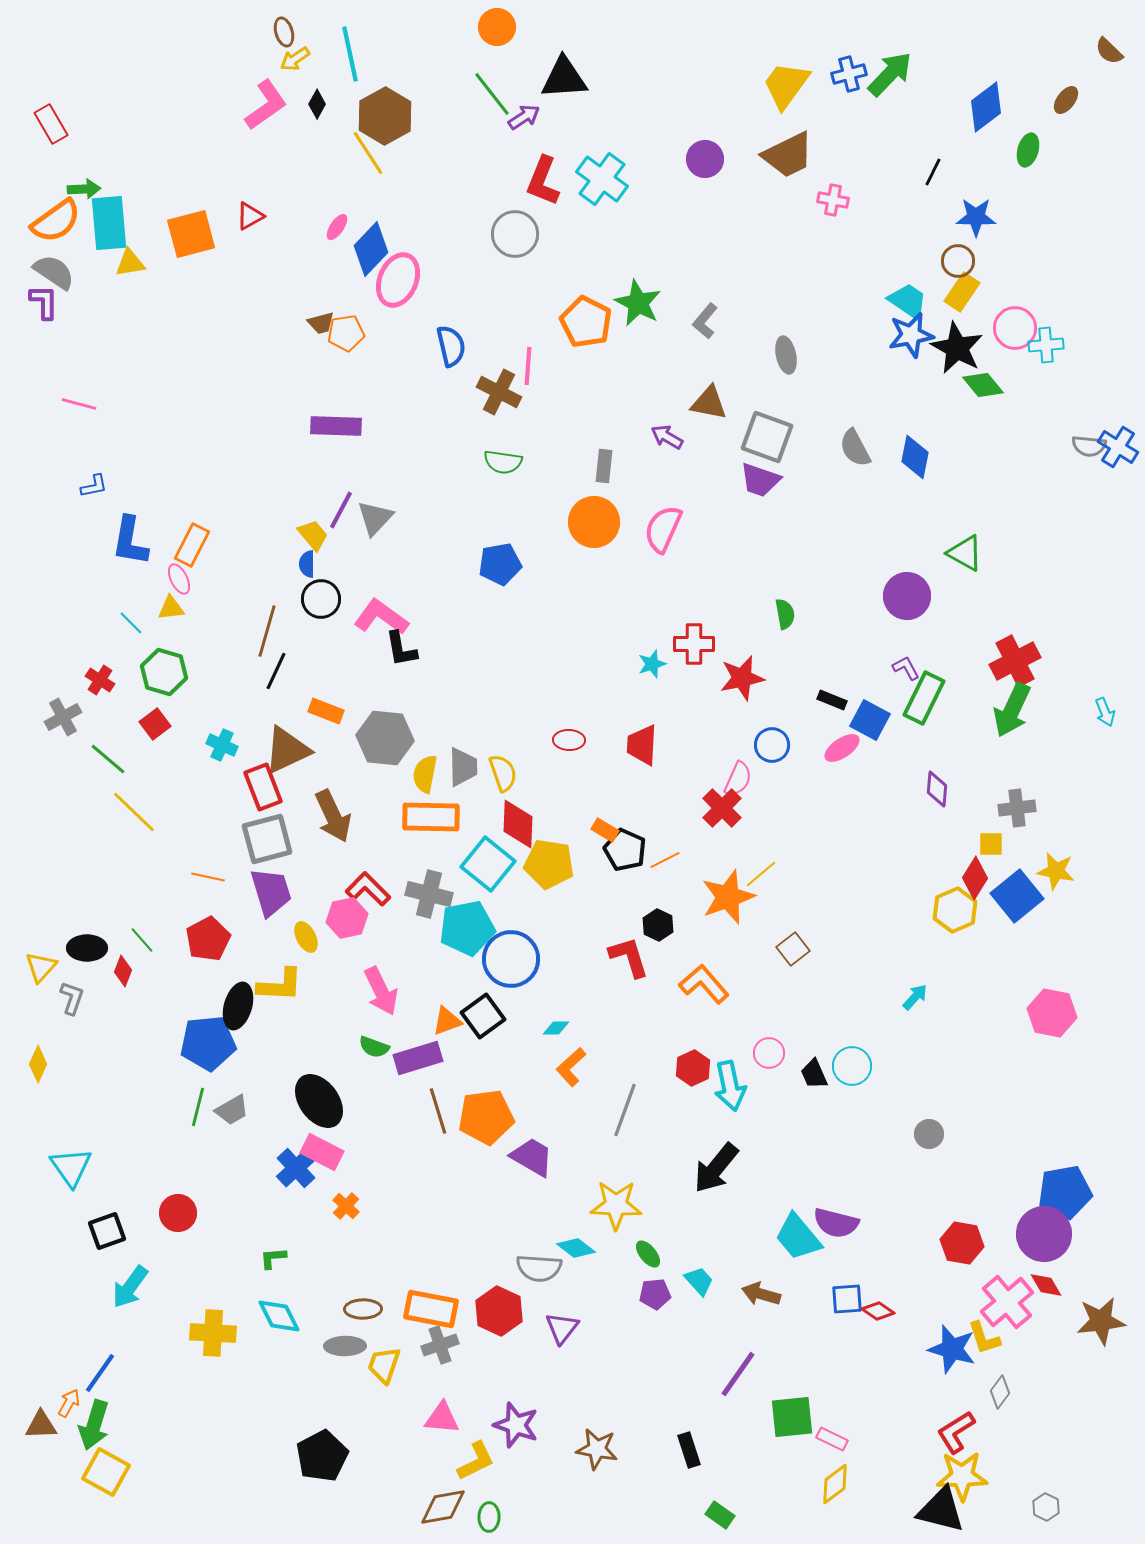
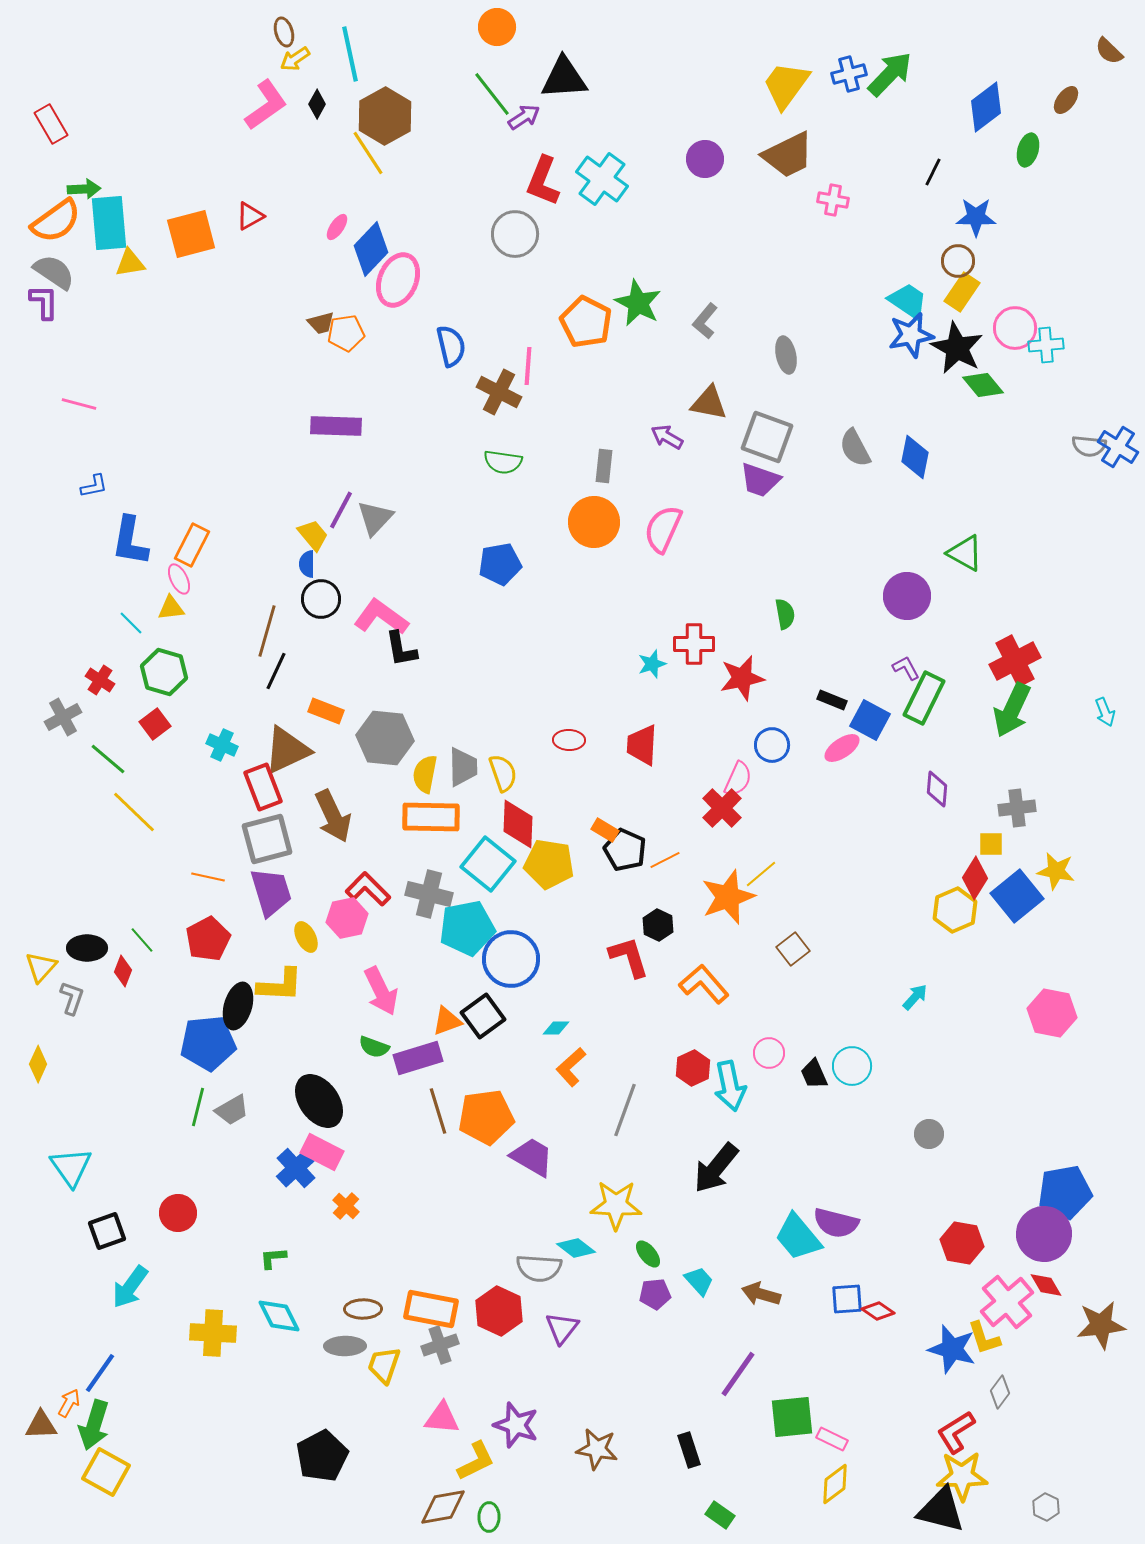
brown star at (1101, 1321): moved 4 px down
